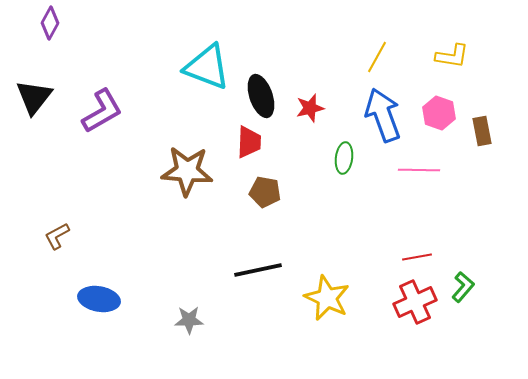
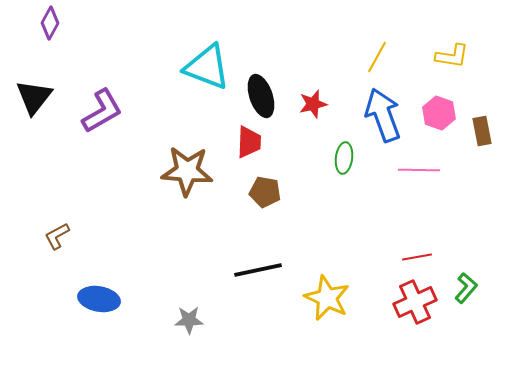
red star: moved 3 px right, 4 px up
green L-shape: moved 3 px right, 1 px down
